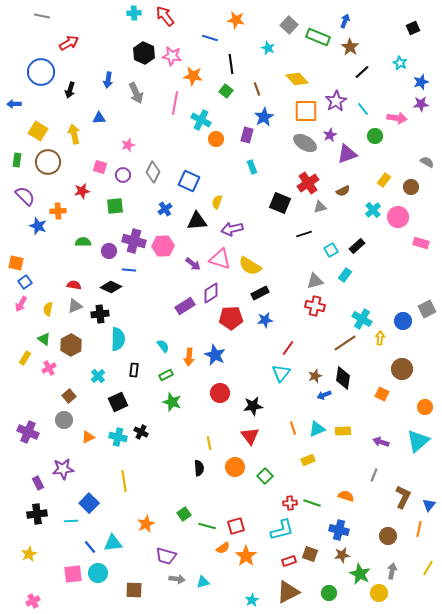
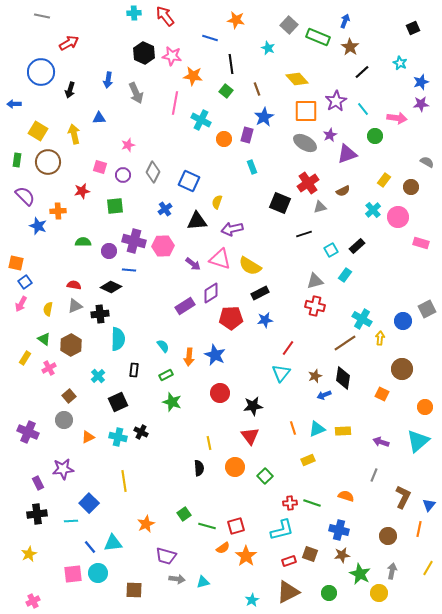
orange circle at (216, 139): moved 8 px right
